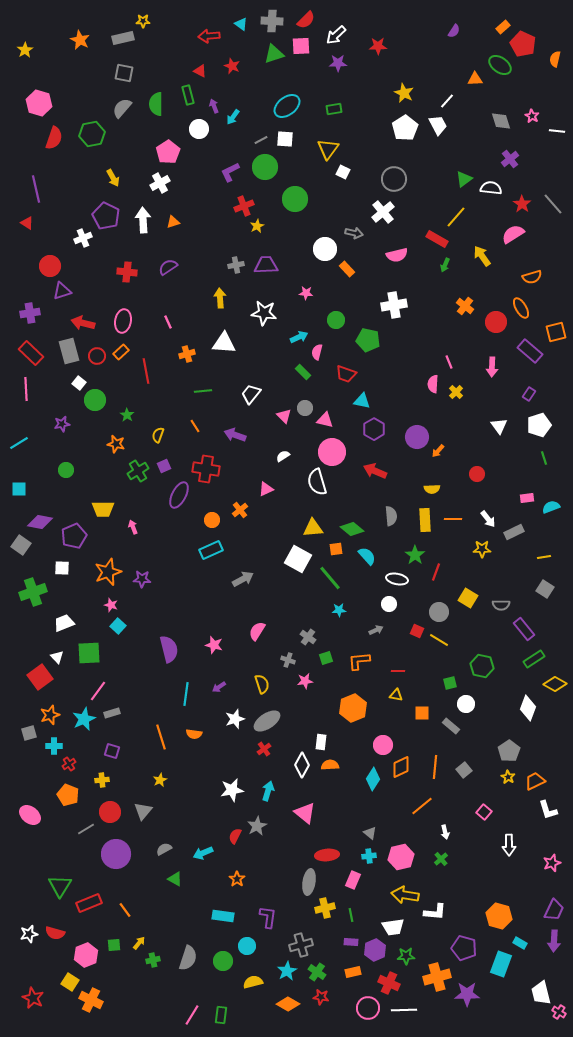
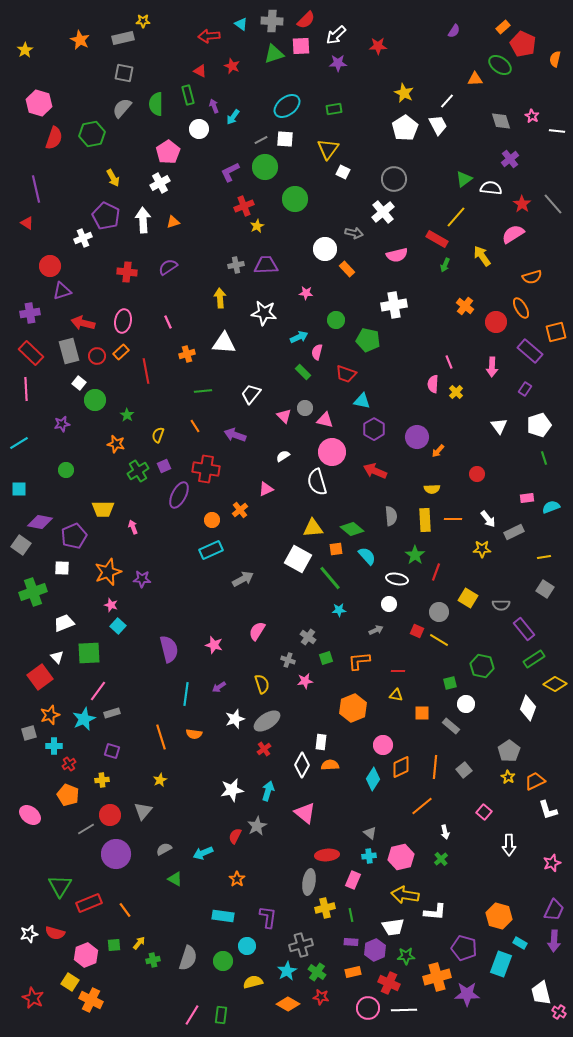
purple rectangle at (529, 394): moved 4 px left, 5 px up
red circle at (110, 812): moved 3 px down
